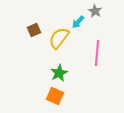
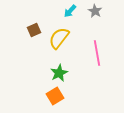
cyan arrow: moved 8 px left, 11 px up
pink line: rotated 15 degrees counterclockwise
orange square: rotated 36 degrees clockwise
